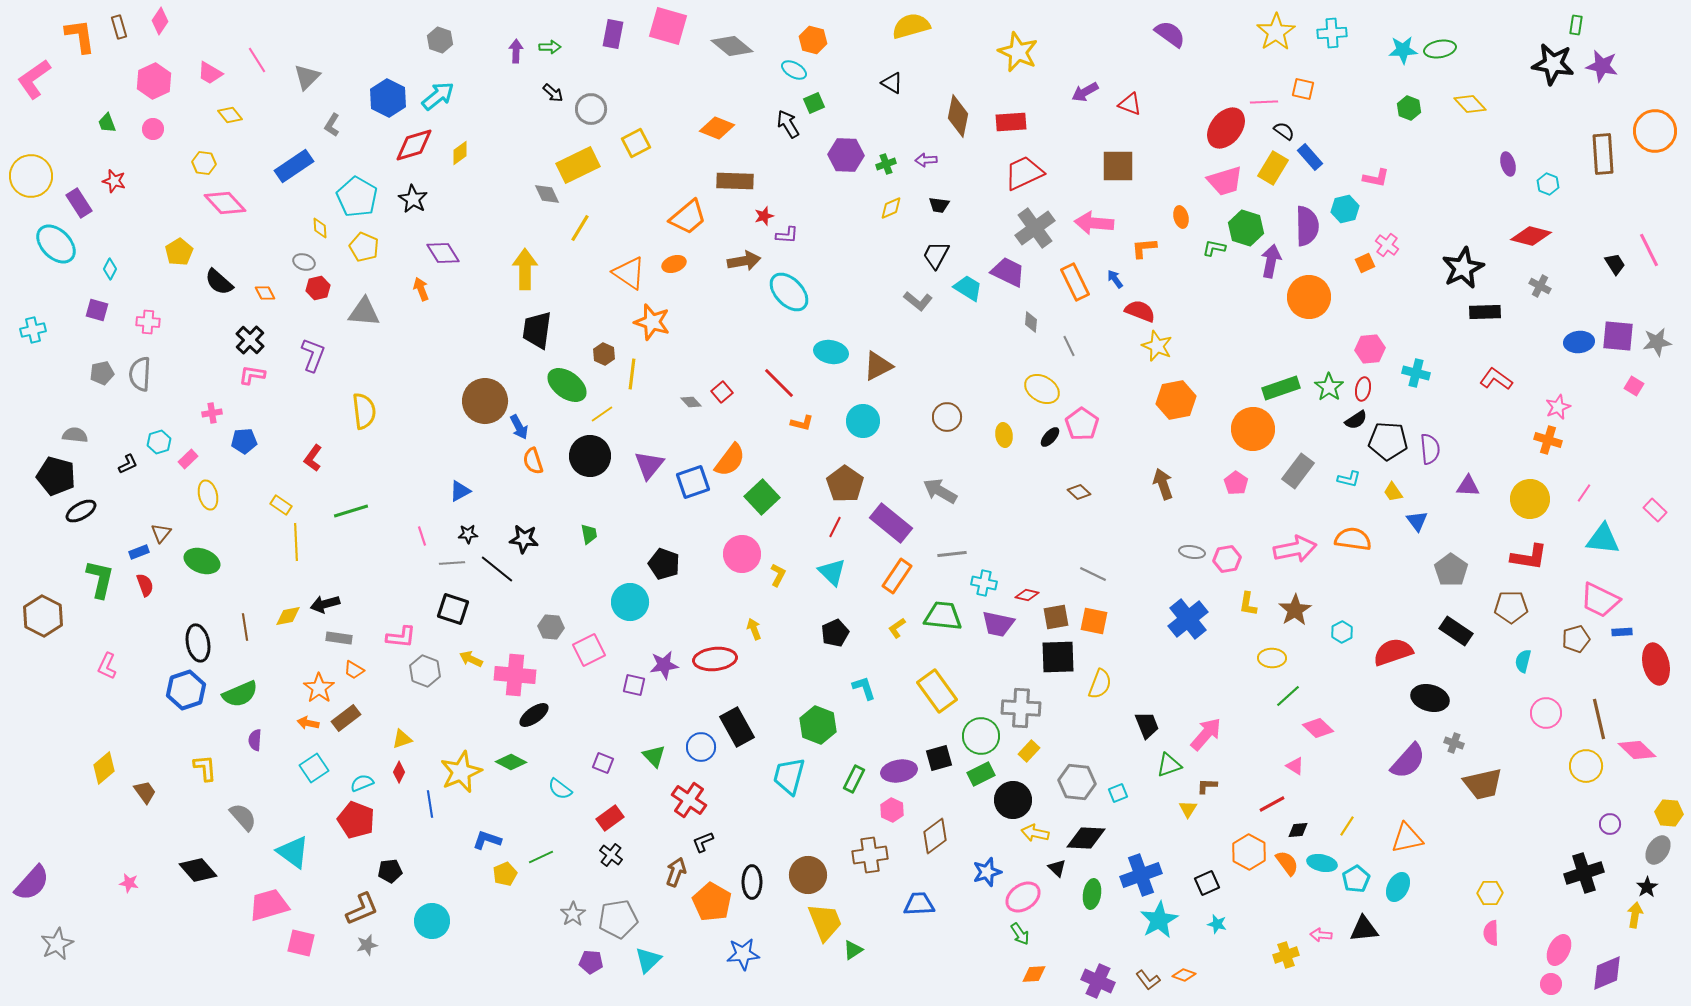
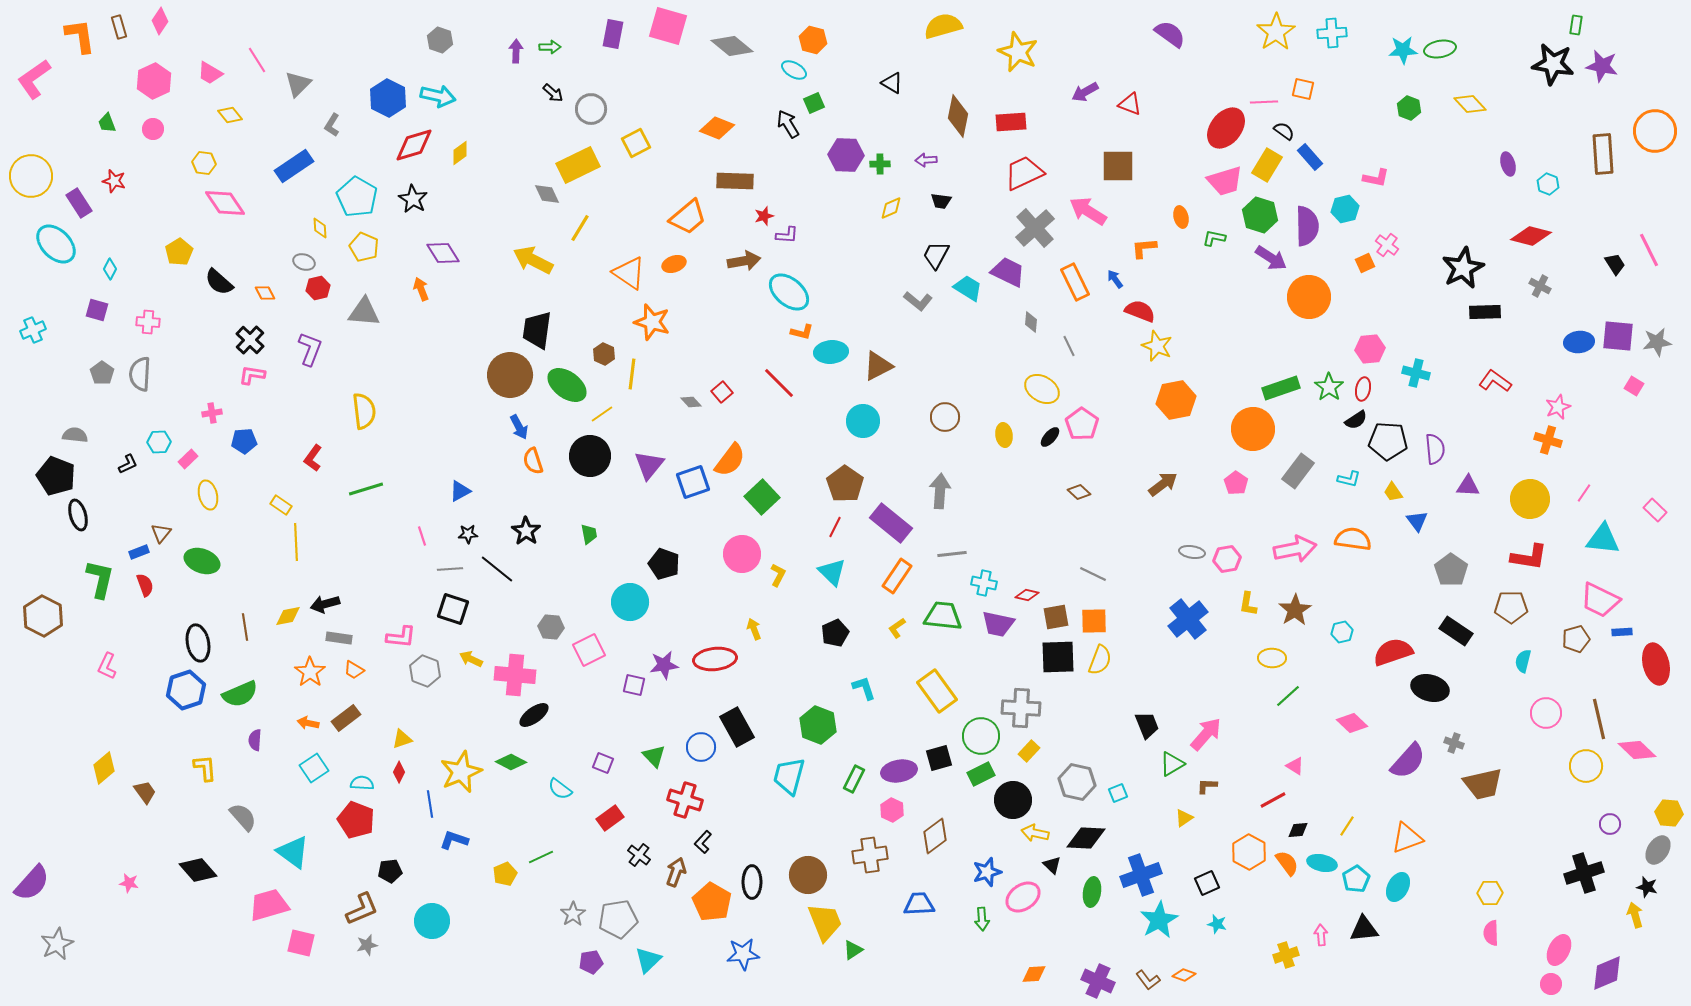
yellow semicircle at (911, 26): moved 32 px right
gray triangle at (307, 77): moved 9 px left, 7 px down
cyan arrow at (438, 96): rotated 52 degrees clockwise
green cross at (886, 164): moved 6 px left; rotated 18 degrees clockwise
yellow rectangle at (1273, 168): moved 6 px left, 3 px up
pink diamond at (225, 203): rotated 9 degrees clockwise
black trapezoid at (939, 205): moved 2 px right, 4 px up
pink arrow at (1094, 223): moved 6 px left, 12 px up; rotated 27 degrees clockwise
gray cross at (1035, 228): rotated 6 degrees counterclockwise
green hexagon at (1246, 228): moved 14 px right, 13 px up
green L-shape at (1214, 248): moved 10 px up
purple arrow at (1271, 261): moved 3 px up; rotated 112 degrees clockwise
yellow arrow at (525, 269): moved 8 px right, 9 px up; rotated 63 degrees counterclockwise
cyan ellipse at (789, 292): rotated 6 degrees counterclockwise
cyan cross at (33, 330): rotated 10 degrees counterclockwise
cyan ellipse at (831, 352): rotated 16 degrees counterclockwise
purple L-shape at (313, 355): moved 3 px left, 6 px up
gray pentagon at (102, 373): rotated 25 degrees counterclockwise
red L-shape at (1496, 379): moved 1 px left, 2 px down
brown circle at (485, 401): moved 25 px right, 26 px up
brown circle at (947, 417): moved 2 px left
orange L-shape at (802, 423): moved 91 px up
cyan hexagon at (159, 442): rotated 15 degrees clockwise
purple semicircle at (1430, 449): moved 5 px right
black pentagon at (56, 476): rotated 6 degrees clockwise
brown arrow at (1163, 484): rotated 72 degrees clockwise
gray arrow at (940, 491): rotated 64 degrees clockwise
black ellipse at (81, 511): moved 3 px left, 4 px down; rotated 76 degrees counterclockwise
green line at (351, 511): moved 15 px right, 22 px up
black star at (524, 539): moved 2 px right, 8 px up; rotated 28 degrees clockwise
gray line at (452, 563): moved 2 px left, 6 px down
orange square at (1094, 621): rotated 12 degrees counterclockwise
cyan hexagon at (1342, 632): rotated 15 degrees clockwise
yellow semicircle at (1100, 684): moved 24 px up
orange star at (319, 688): moved 9 px left, 16 px up
black ellipse at (1430, 698): moved 10 px up
pink diamond at (1318, 728): moved 34 px right, 5 px up
green triangle at (1169, 765): moved 3 px right, 1 px up; rotated 12 degrees counterclockwise
gray hexagon at (1077, 782): rotated 6 degrees clockwise
cyan semicircle at (362, 783): rotated 25 degrees clockwise
red cross at (689, 800): moved 4 px left; rotated 16 degrees counterclockwise
red line at (1272, 804): moved 1 px right, 4 px up
yellow triangle at (1188, 809): moved 4 px left, 9 px down; rotated 24 degrees clockwise
orange triangle at (1407, 838): rotated 8 degrees counterclockwise
blue L-shape at (487, 840): moved 33 px left
black L-shape at (703, 842): rotated 25 degrees counterclockwise
black cross at (611, 855): moved 28 px right
black triangle at (1057, 868): moved 5 px left, 3 px up
black star at (1647, 887): rotated 25 degrees counterclockwise
green ellipse at (1092, 894): moved 2 px up
yellow arrow at (1635, 915): rotated 25 degrees counterclockwise
green arrow at (1020, 934): moved 38 px left, 15 px up; rotated 30 degrees clockwise
pink arrow at (1321, 935): rotated 80 degrees clockwise
purple pentagon at (591, 962): rotated 15 degrees counterclockwise
